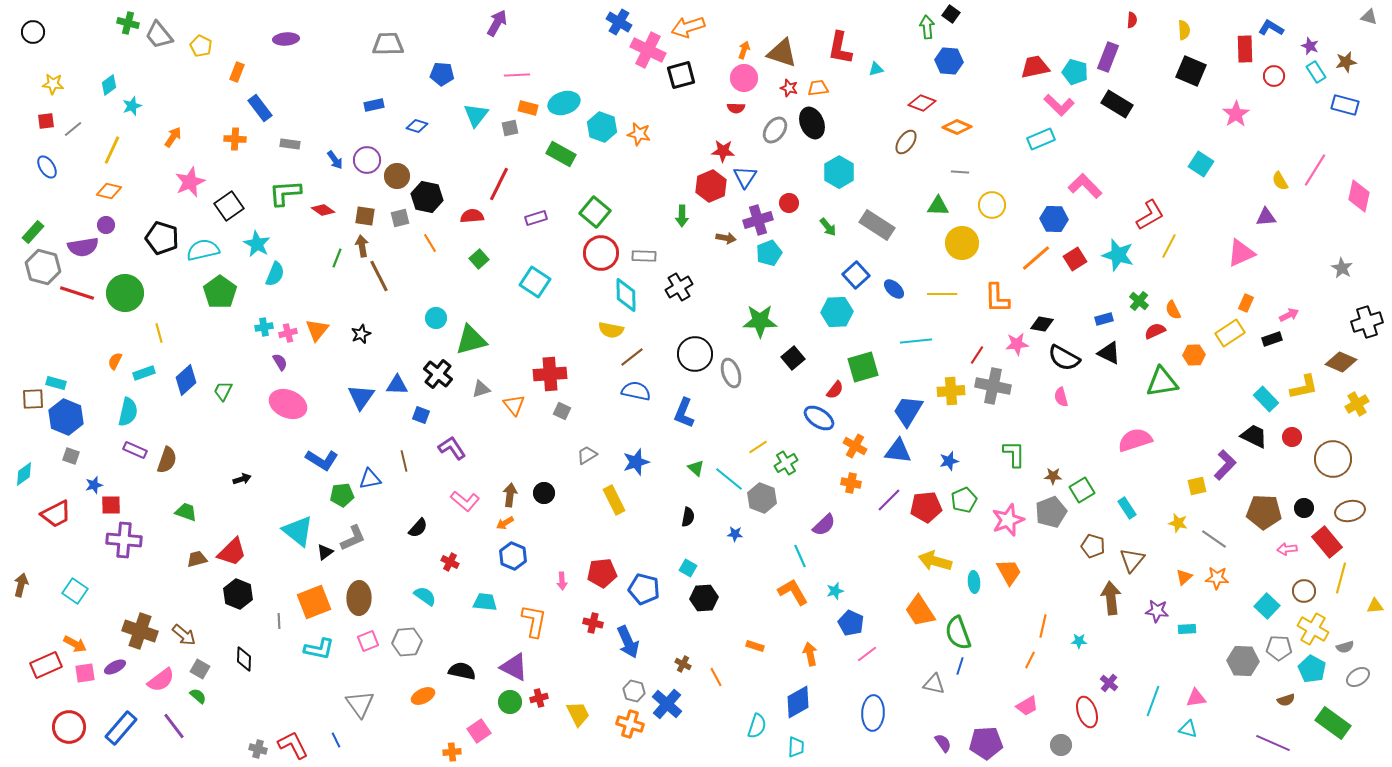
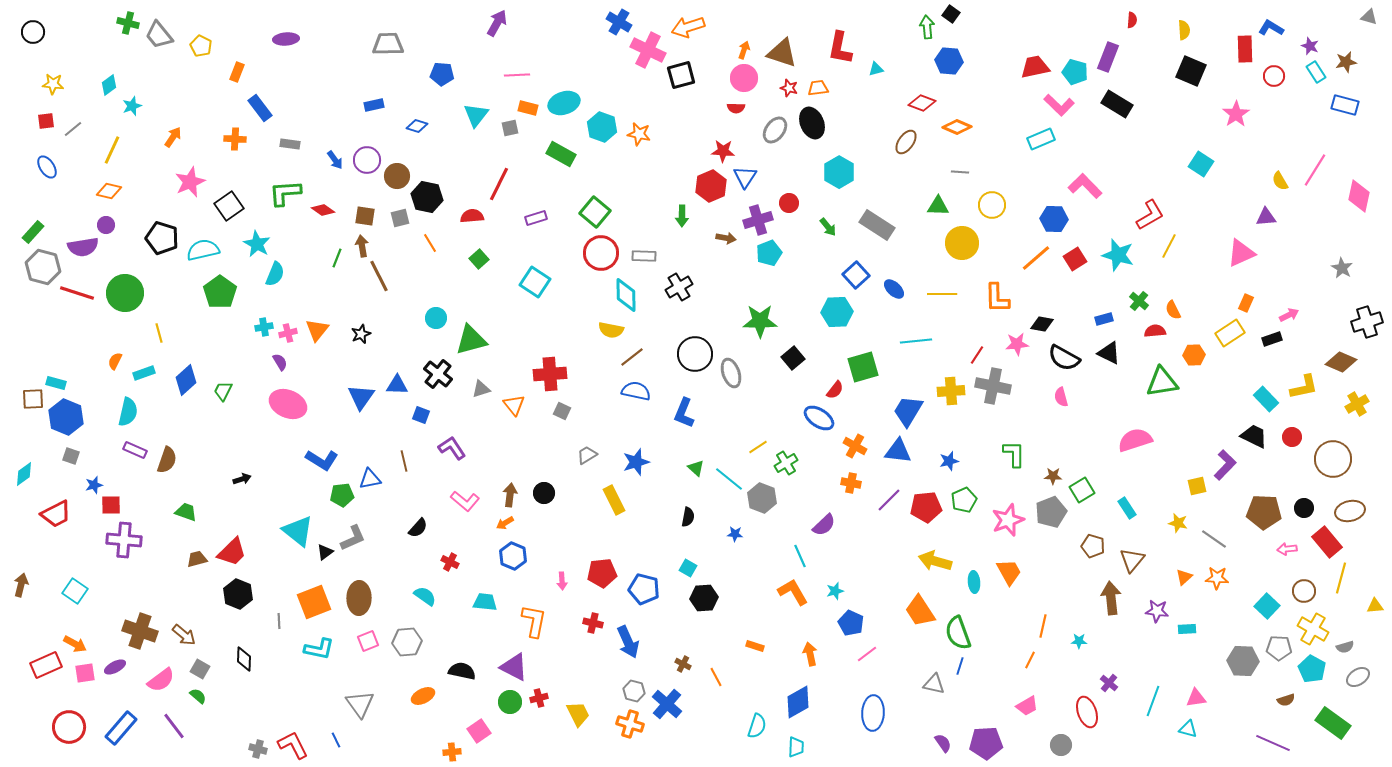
red semicircle at (1155, 331): rotated 20 degrees clockwise
